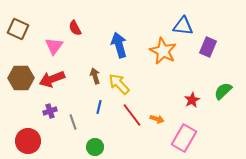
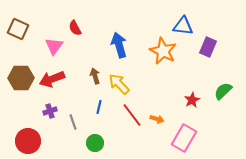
green circle: moved 4 px up
